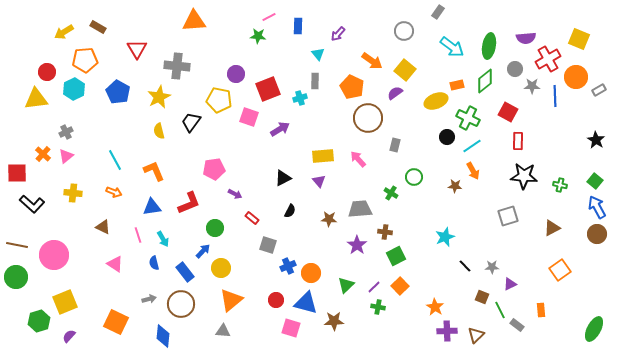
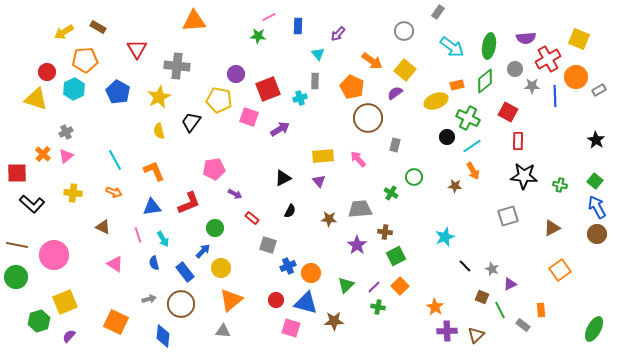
yellow triangle at (36, 99): rotated 25 degrees clockwise
gray star at (492, 267): moved 2 px down; rotated 24 degrees clockwise
gray rectangle at (517, 325): moved 6 px right
